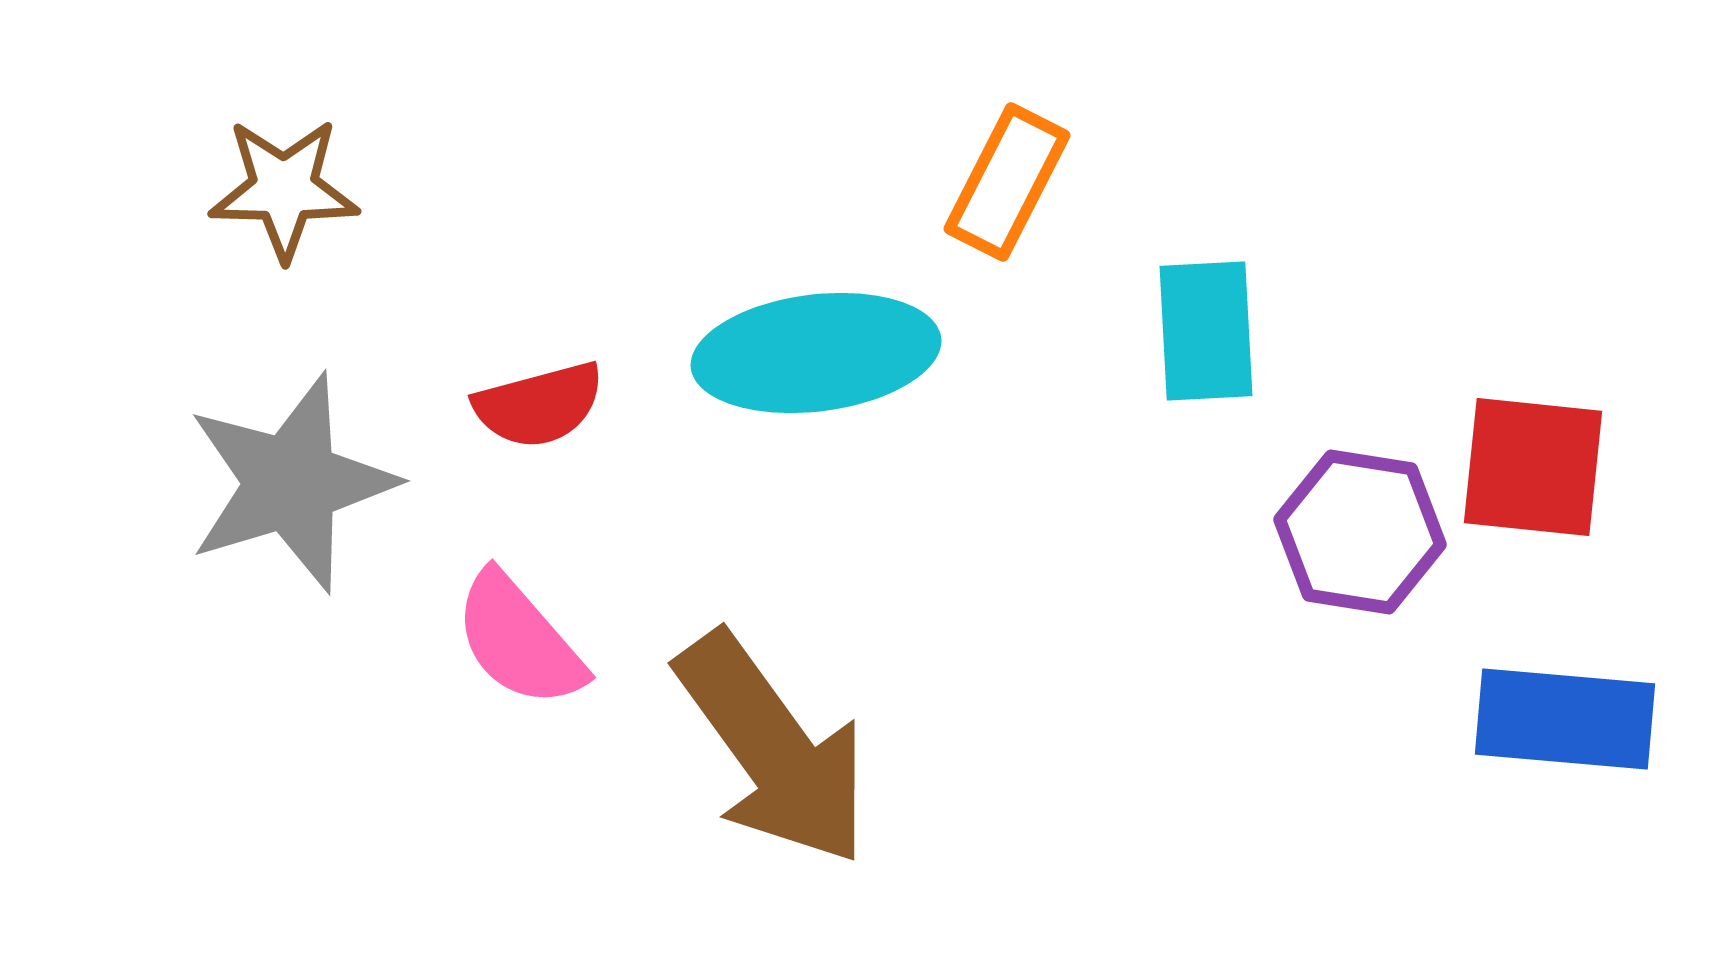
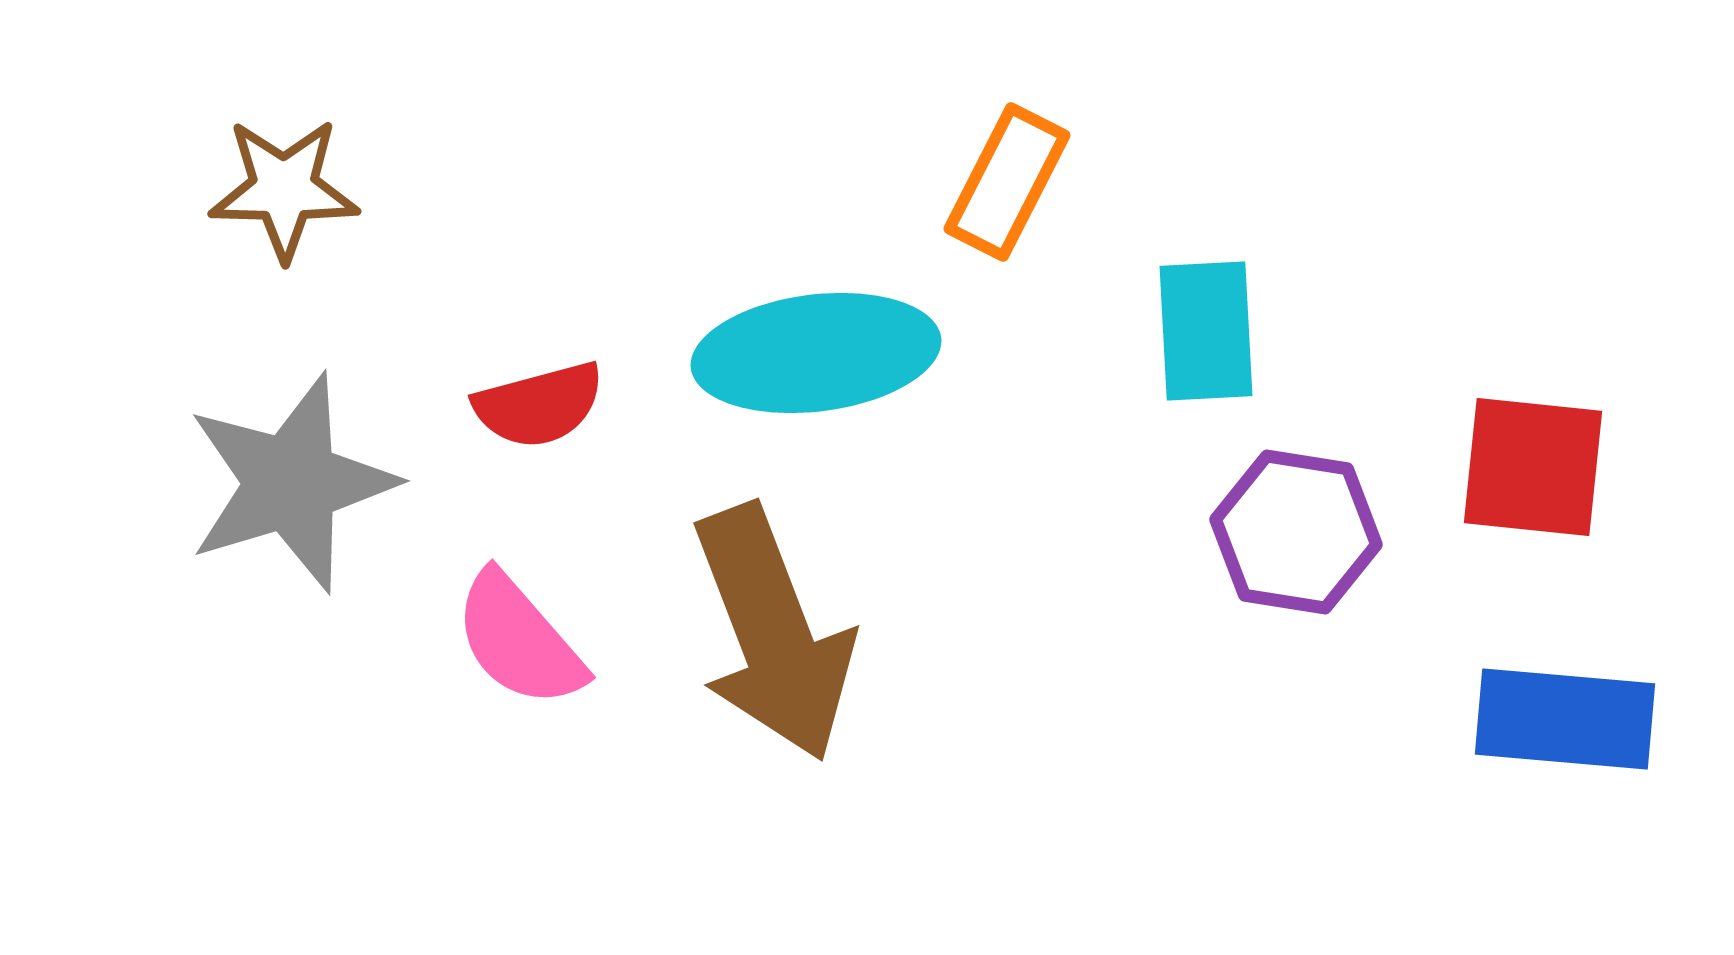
purple hexagon: moved 64 px left
brown arrow: moved 116 px up; rotated 15 degrees clockwise
